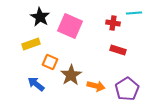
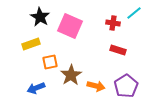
cyan line: rotated 35 degrees counterclockwise
orange square: rotated 35 degrees counterclockwise
blue arrow: moved 4 px down; rotated 60 degrees counterclockwise
purple pentagon: moved 1 px left, 3 px up
